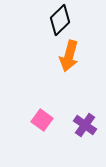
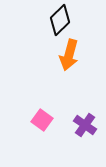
orange arrow: moved 1 px up
